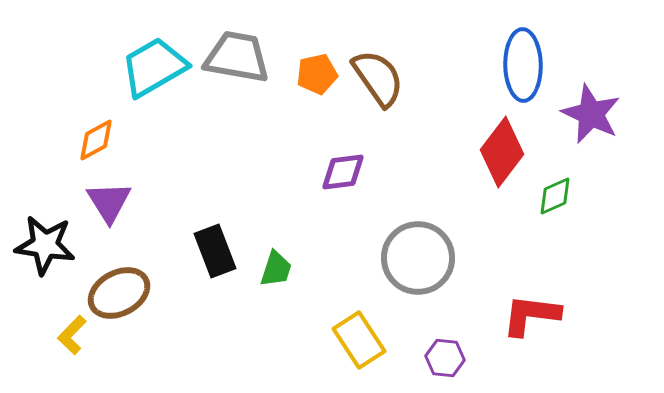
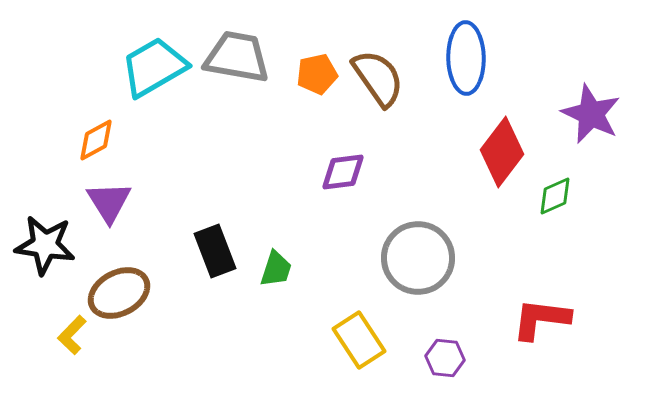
blue ellipse: moved 57 px left, 7 px up
red L-shape: moved 10 px right, 4 px down
